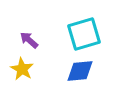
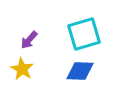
purple arrow: rotated 90 degrees counterclockwise
blue diamond: rotated 8 degrees clockwise
